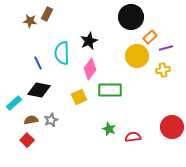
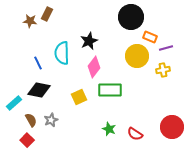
orange rectangle: rotated 64 degrees clockwise
pink diamond: moved 4 px right, 2 px up
brown semicircle: rotated 72 degrees clockwise
red semicircle: moved 2 px right, 3 px up; rotated 140 degrees counterclockwise
